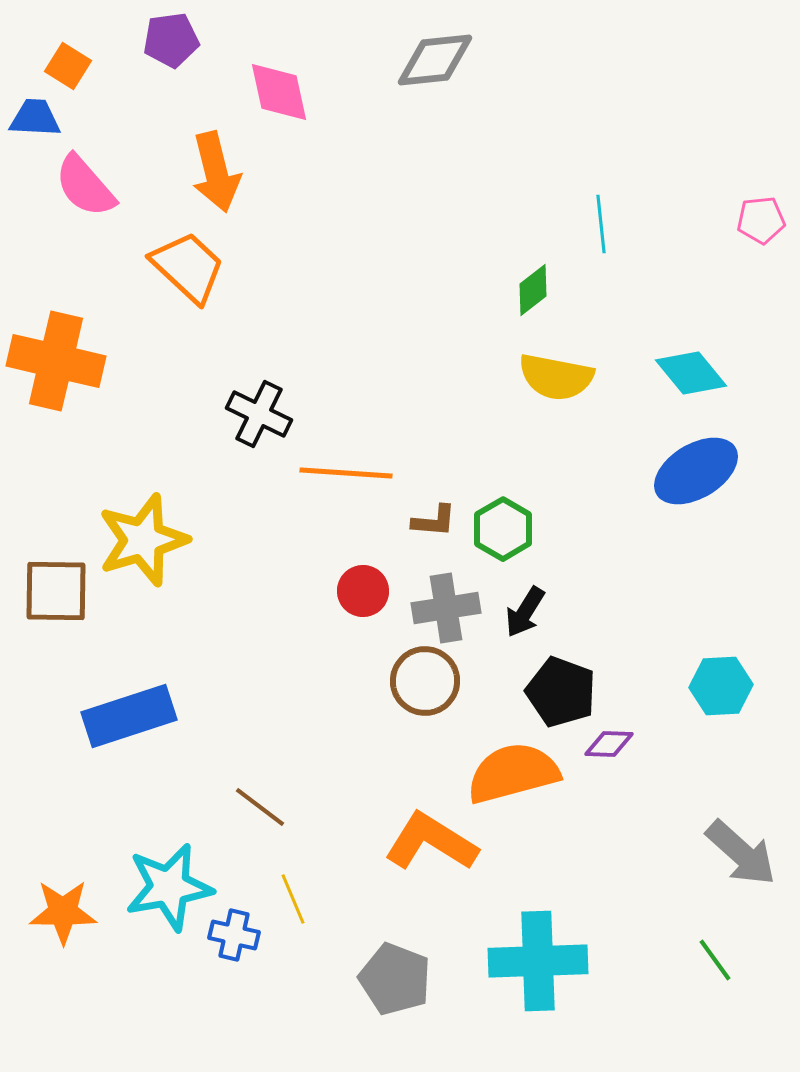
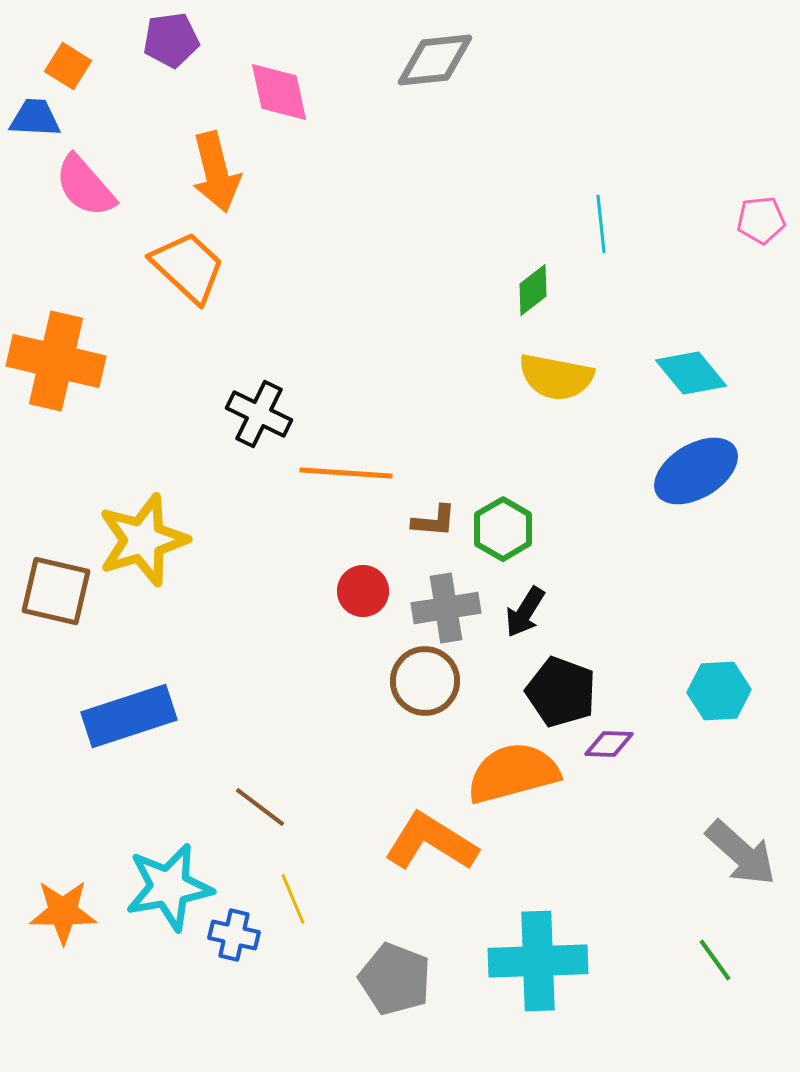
brown square: rotated 12 degrees clockwise
cyan hexagon: moved 2 px left, 5 px down
